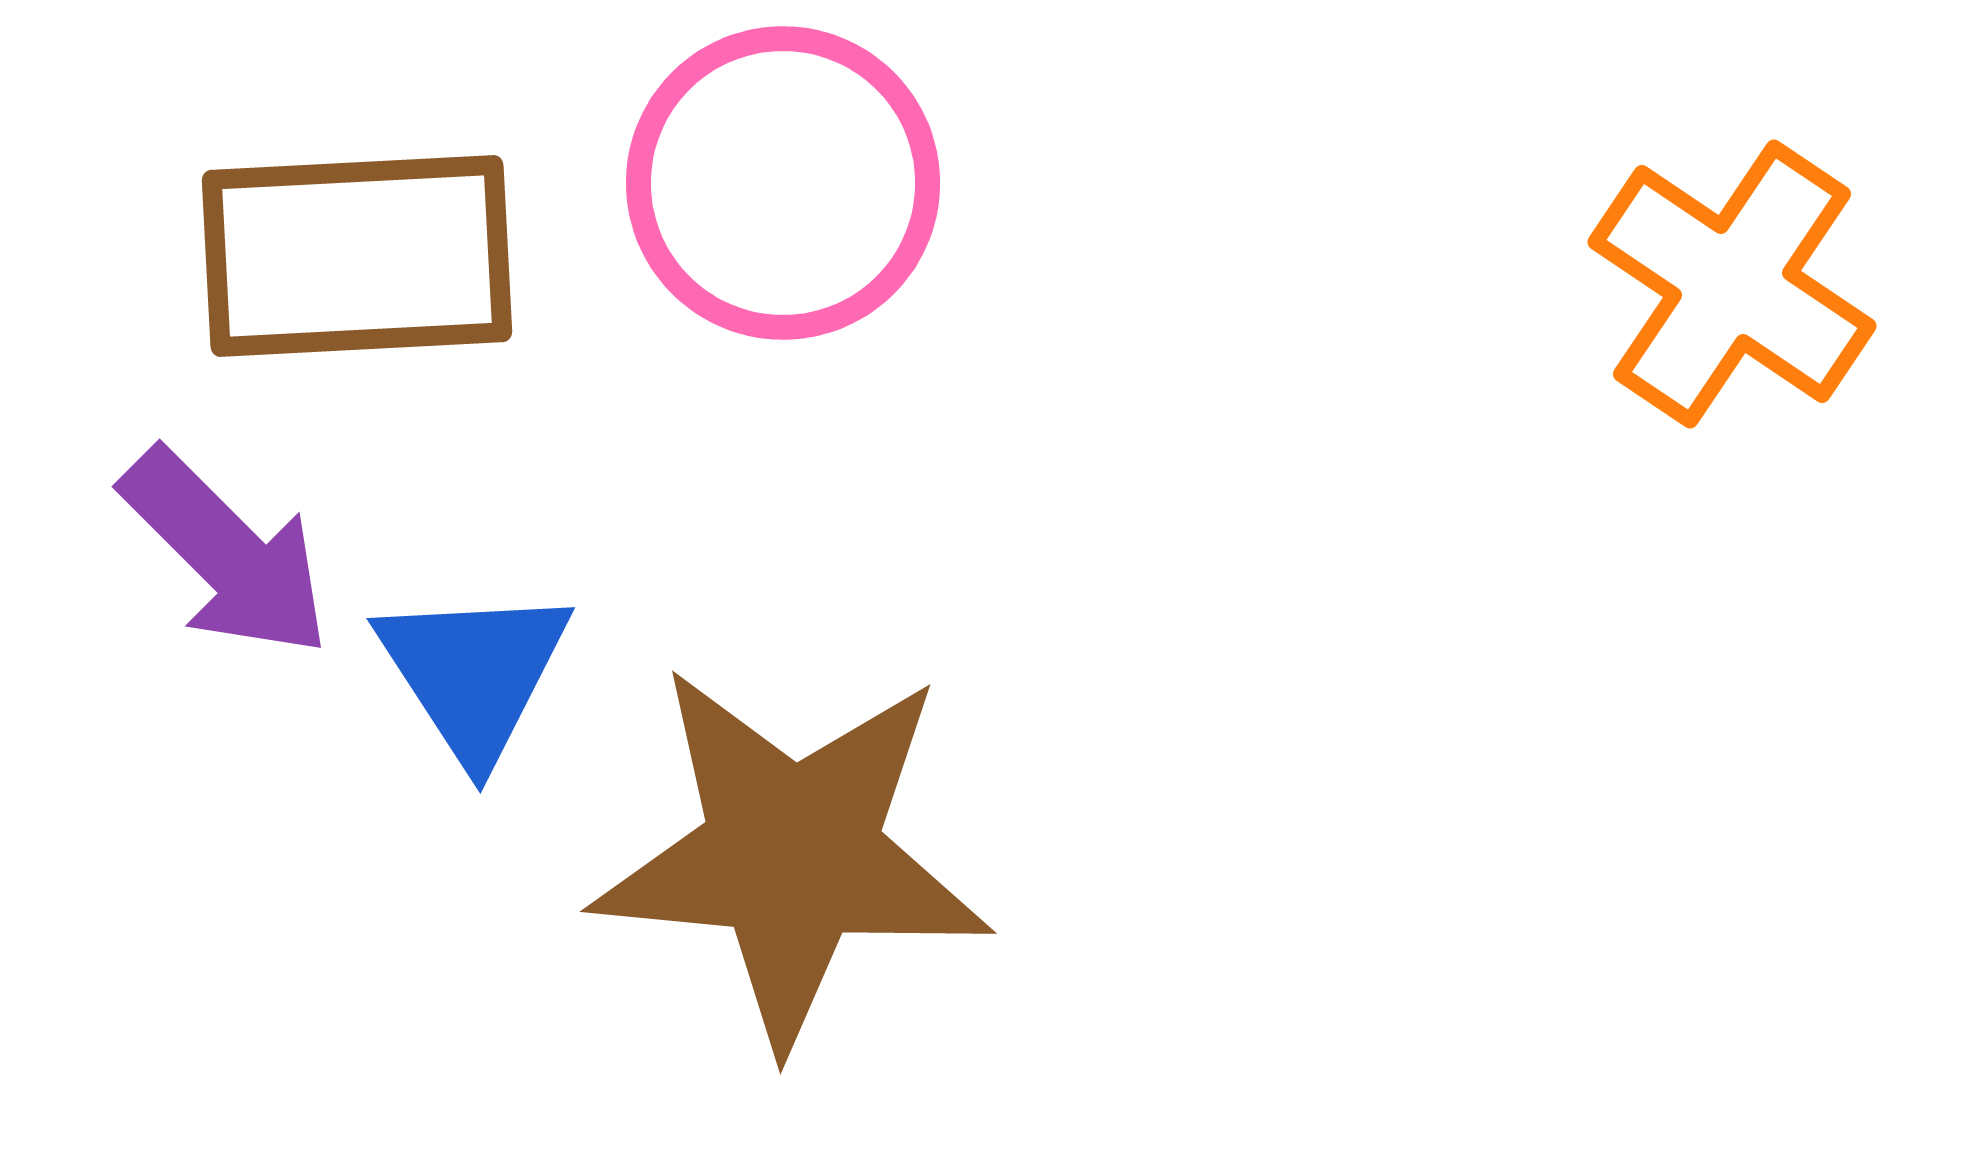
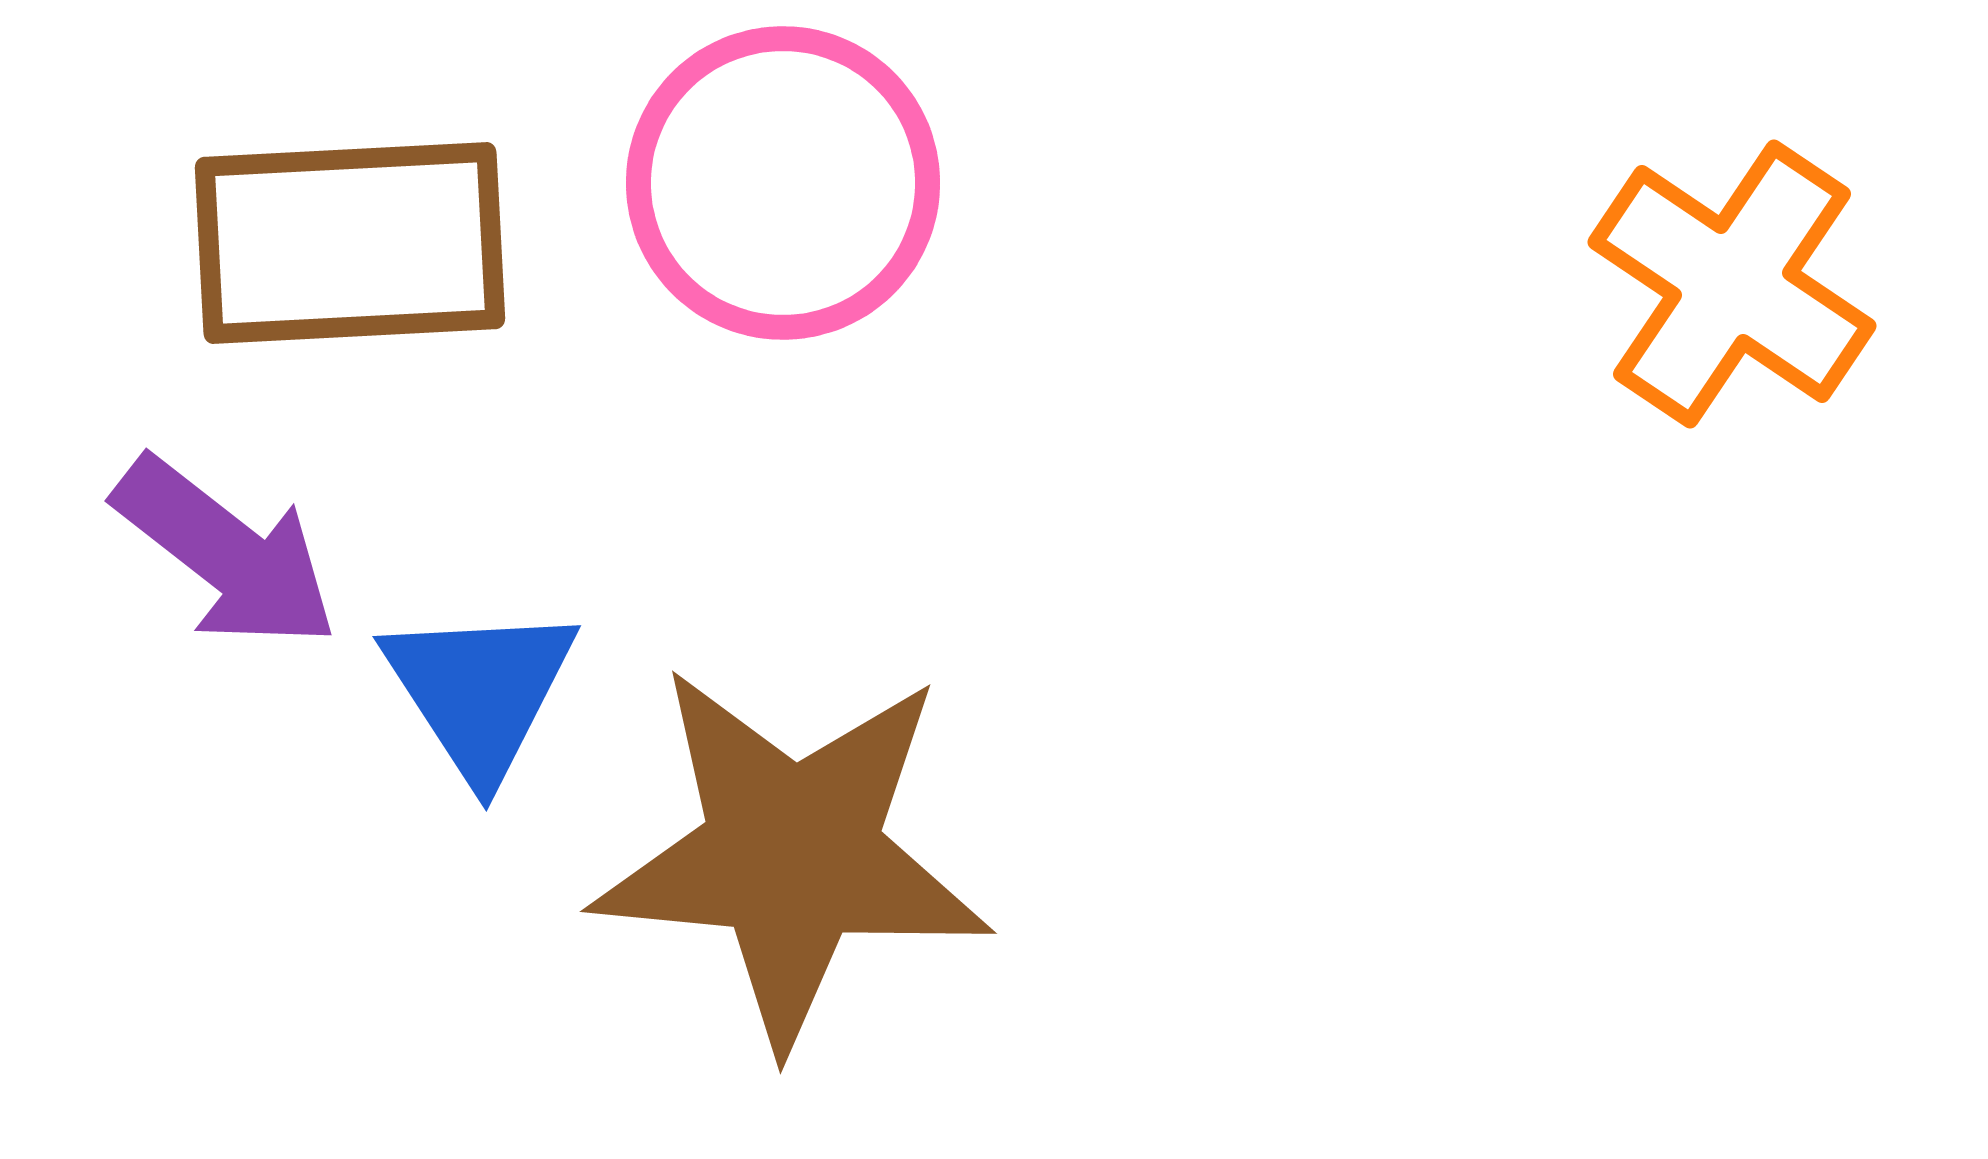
brown rectangle: moved 7 px left, 13 px up
purple arrow: rotated 7 degrees counterclockwise
blue triangle: moved 6 px right, 18 px down
